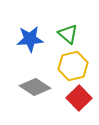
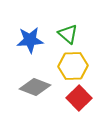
blue star: moved 1 px down
yellow hexagon: rotated 12 degrees clockwise
gray diamond: rotated 12 degrees counterclockwise
